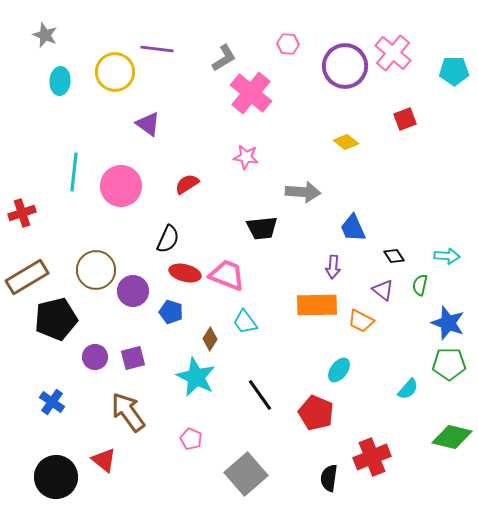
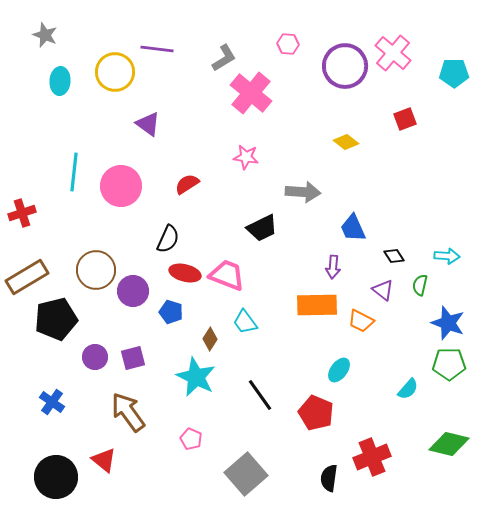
cyan pentagon at (454, 71): moved 2 px down
black trapezoid at (262, 228): rotated 20 degrees counterclockwise
green diamond at (452, 437): moved 3 px left, 7 px down
